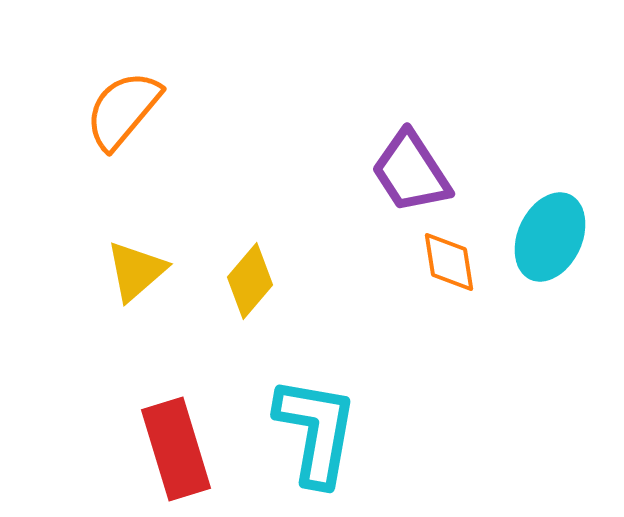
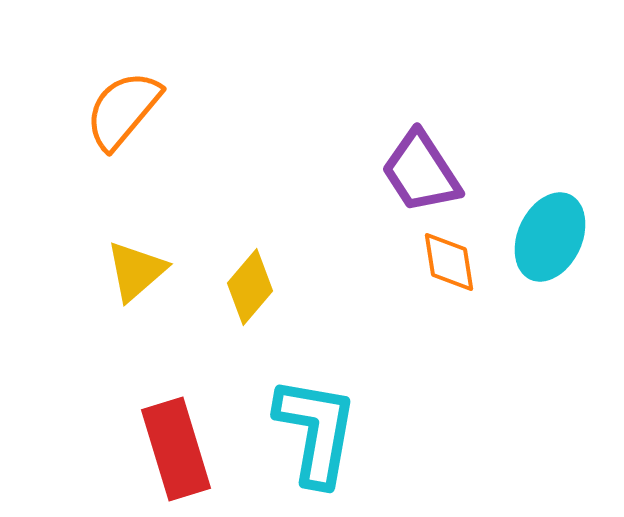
purple trapezoid: moved 10 px right
yellow diamond: moved 6 px down
